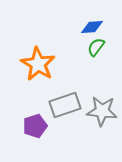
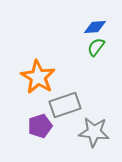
blue diamond: moved 3 px right
orange star: moved 13 px down
gray star: moved 8 px left, 21 px down
purple pentagon: moved 5 px right
